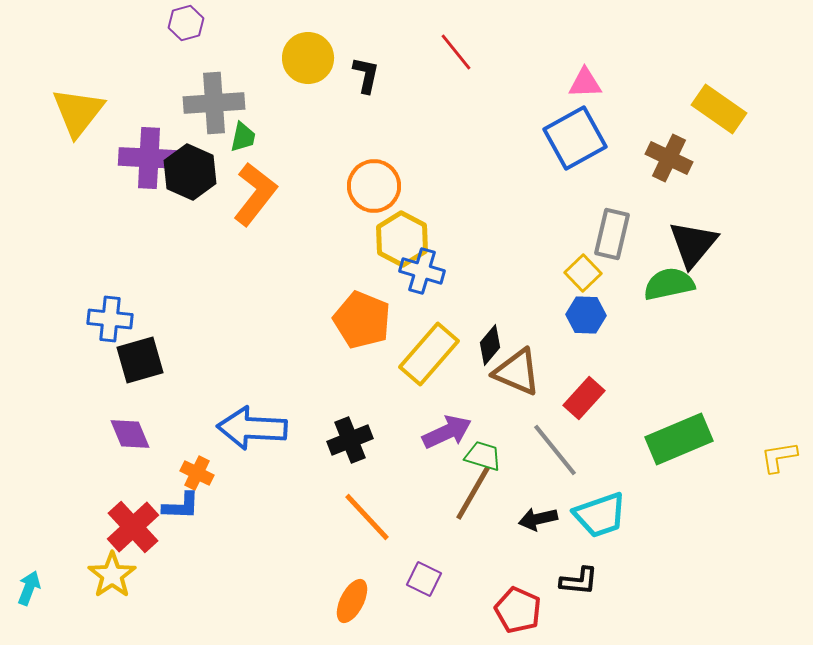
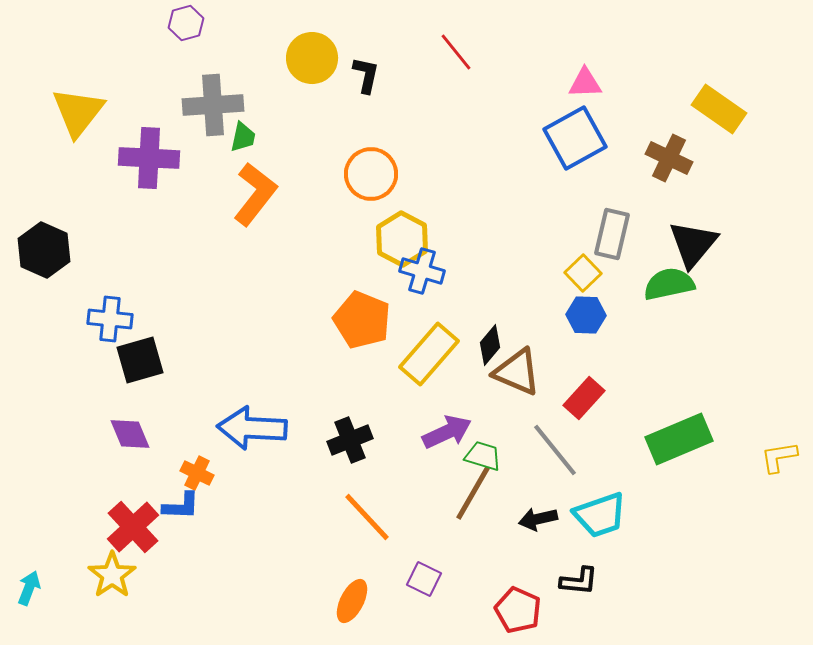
yellow circle at (308, 58): moved 4 px right
gray cross at (214, 103): moved 1 px left, 2 px down
black hexagon at (190, 172): moved 146 px left, 78 px down
orange circle at (374, 186): moved 3 px left, 12 px up
